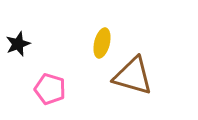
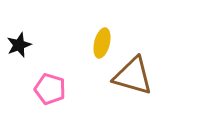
black star: moved 1 px right, 1 px down
